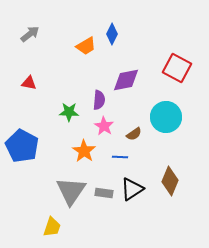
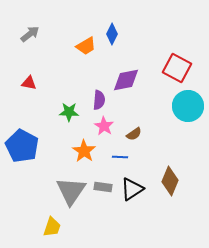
cyan circle: moved 22 px right, 11 px up
gray rectangle: moved 1 px left, 6 px up
